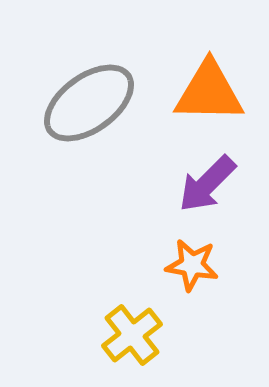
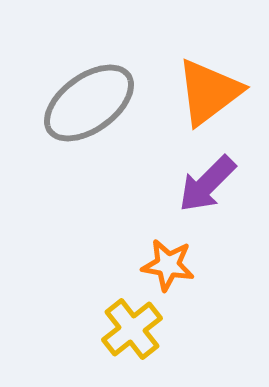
orange triangle: rotated 38 degrees counterclockwise
orange star: moved 24 px left
yellow cross: moved 6 px up
